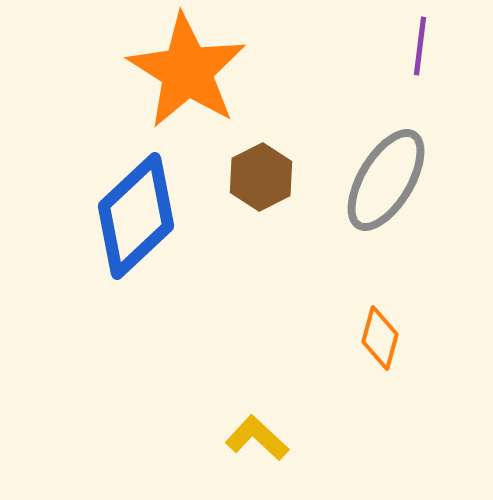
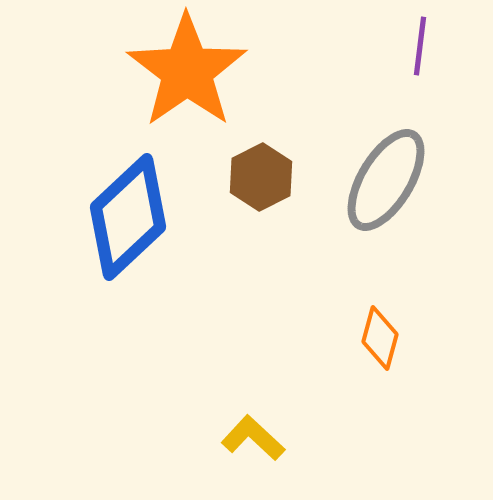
orange star: rotated 5 degrees clockwise
blue diamond: moved 8 px left, 1 px down
yellow L-shape: moved 4 px left
